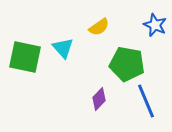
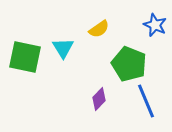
yellow semicircle: moved 2 px down
cyan triangle: rotated 10 degrees clockwise
green pentagon: moved 2 px right; rotated 12 degrees clockwise
